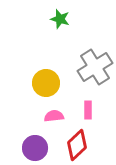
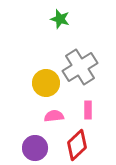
gray cross: moved 15 px left
